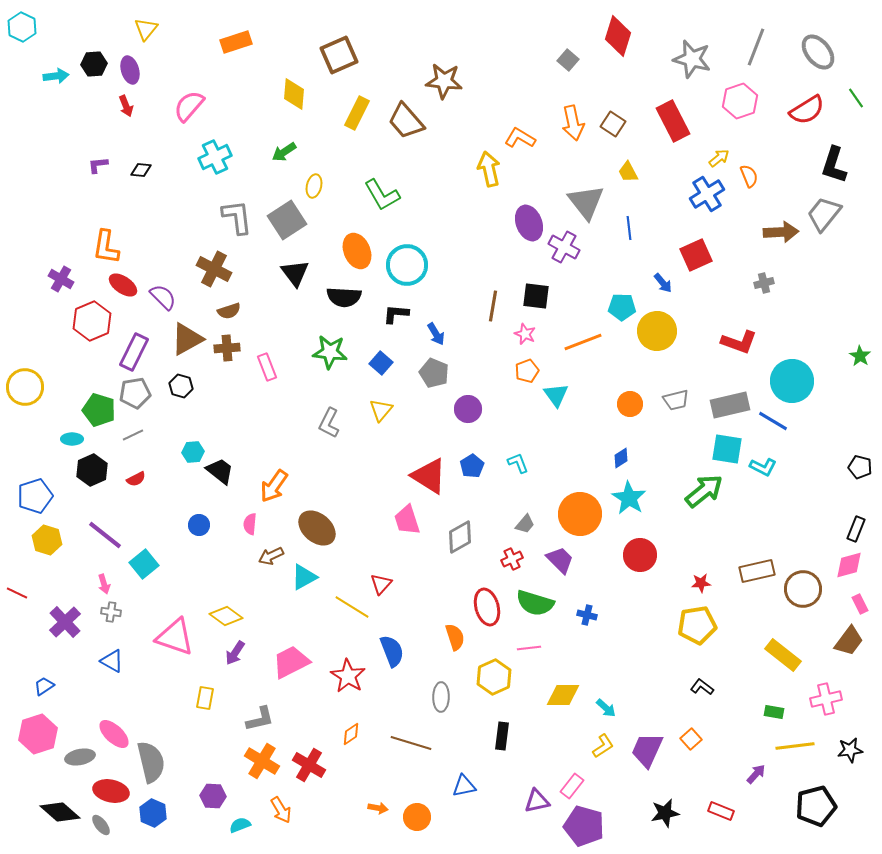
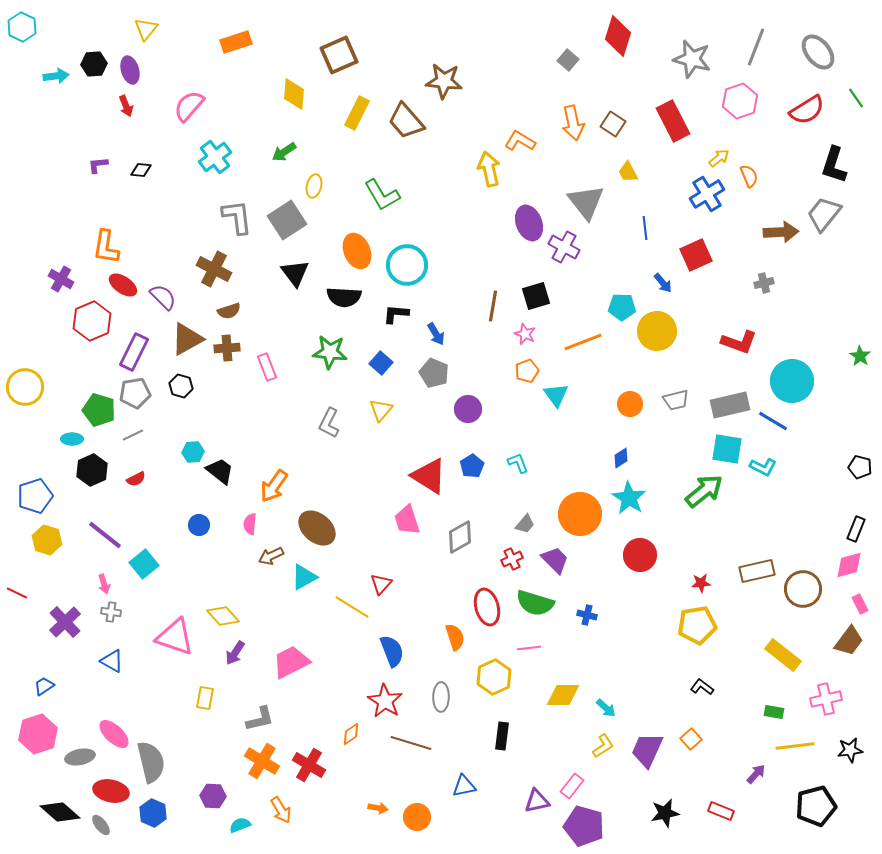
orange L-shape at (520, 138): moved 3 px down
cyan cross at (215, 157): rotated 12 degrees counterclockwise
blue line at (629, 228): moved 16 px right
black square at (536, 296): rotated 24 degrees counterclockwise
purple trapezoid at (560, 560): moved 5 px left
yellow diamond at (226, 616): moved 3 px left; rotated 12 degrees clockwise
red star at (348, 676): moved 37 px right, 25 px down
